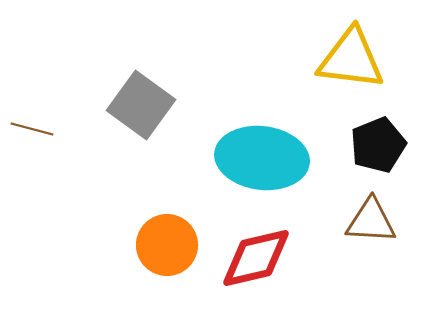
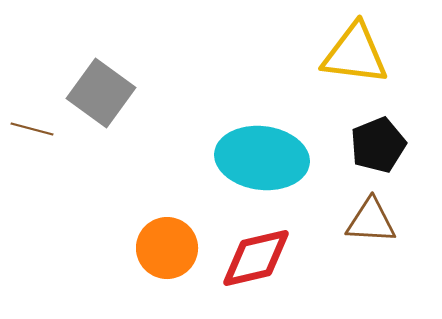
yellow triangle: moved 4 px right, 5 px up
gray square: moved 40 px left, 12 px up
orange circle: moved 3 px down
